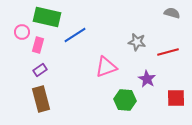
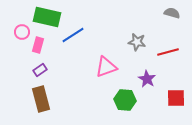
blue line: moved 2 px left
